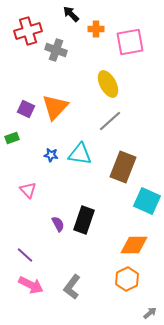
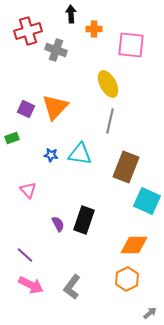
black arrow: rotated 42 degrees clockwise
orange cross: moved 2 px left
pink square: moved 1 px right, 3 px down; rotated 16 degrees clockwise
gray line: rotated 35 degrees counterclockwise
brown rectangle: moved 3 px right
